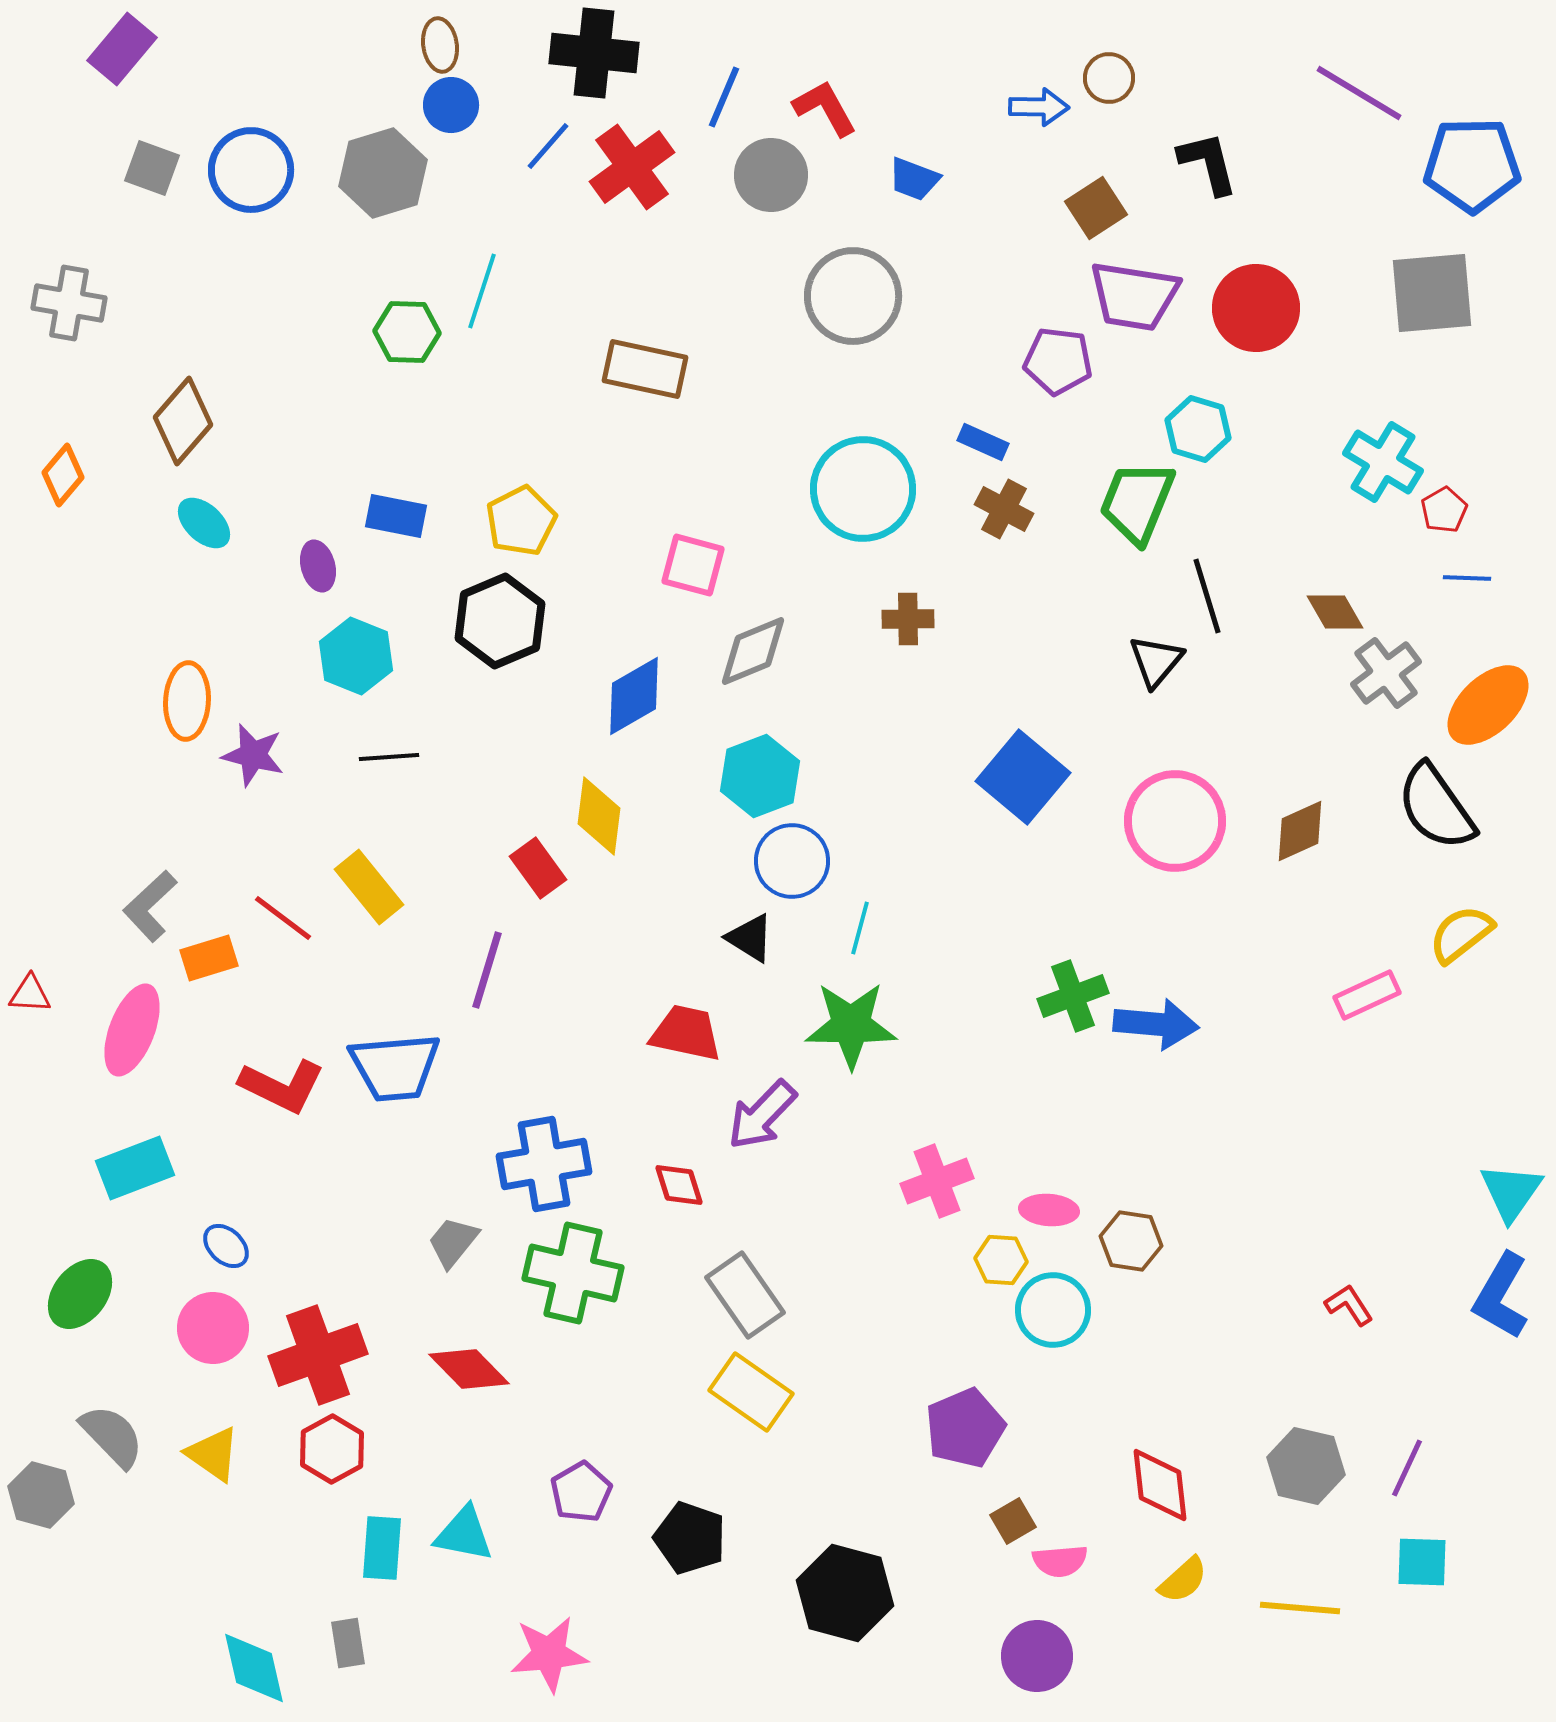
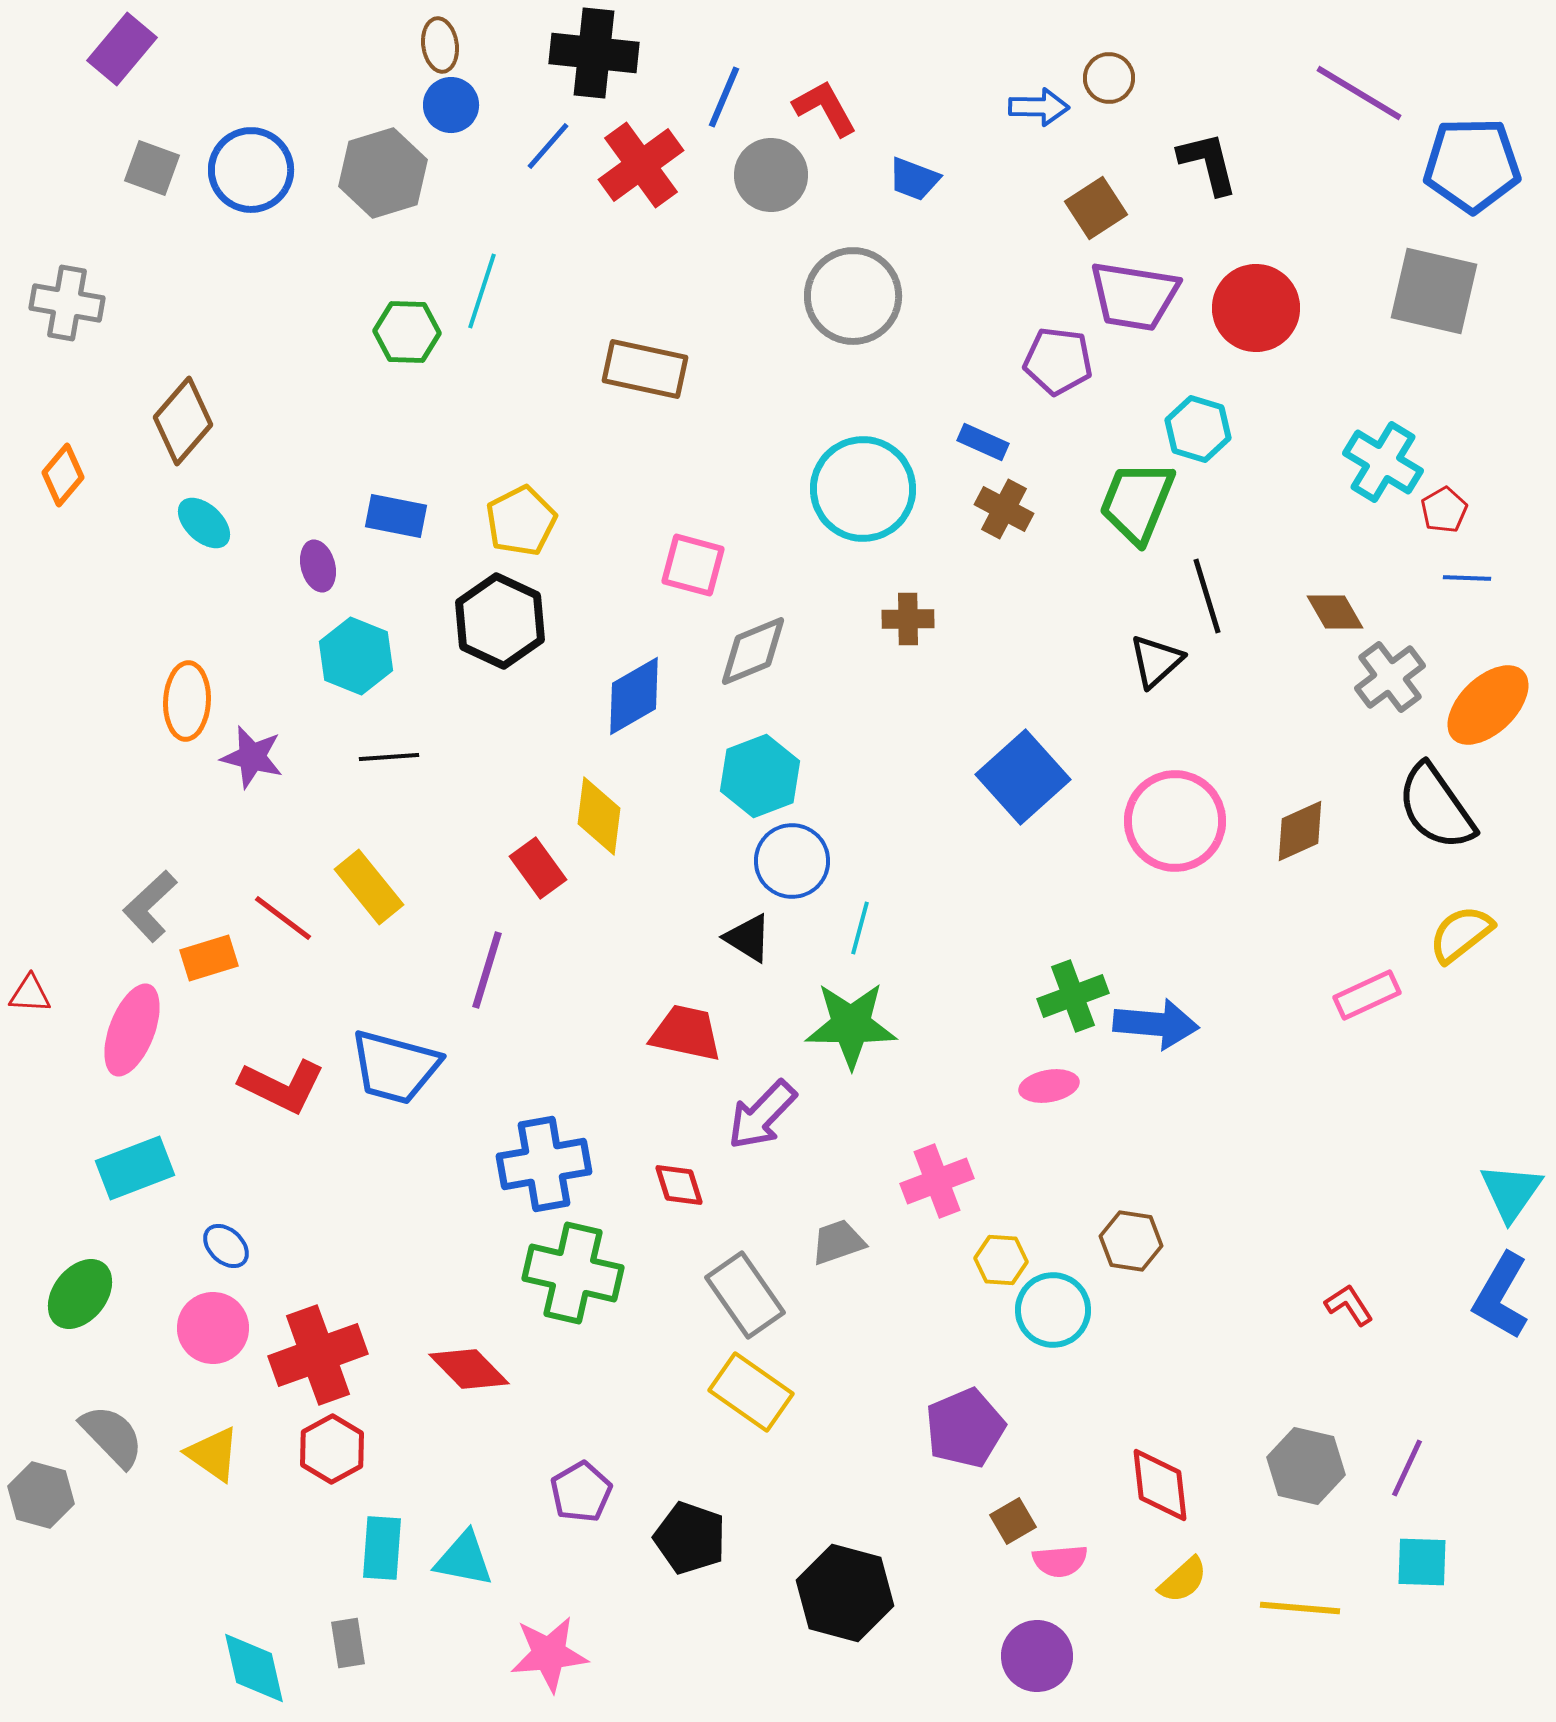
red cross at (632, 167): moved 9 px right, 2 px up
gray square at (1432, 293): moved 2 px right, 2 px up; rotated 18 degrees clockwise
gray cross at (69, 303): moved 2 px left
black hexagon at (500, 621): rotated 12 degrees counterclockwise
black triangle at (1156, 661): rotated 8 degrees clockwise
gray cross at (1386, 673): moved 4 px right, 4 px down
purple star at (253, 755): moved 1 px left, 2 px down
blue square at (1023, 777): rotated 8 degrees clockwise
black triangle at (750, 938): moved 2 px left
blue trapezoid at (395, 1067): rotated 20 degrees clockwise
pink ellipse at (1049, 1210): moved 124 px up; rotated 14 degrees counterclockwise
gray trapezoid at (453, 1242): moved 385 px right; rotated 32 degrees clockwise
cyan triangle at (464, 1534): moved 25 px down
